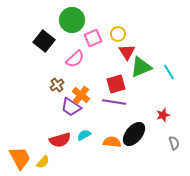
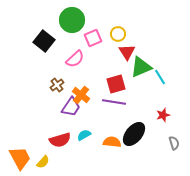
cyan line: moved 9 px left, 5 px down
purple trapezoid: rotated 90 degrees counterclockwise
